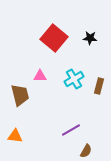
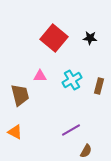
cyan cross: moved 2 px left, 1 px down
orange triangle: moved 4 px up; rotated 21 degrees clockwise
